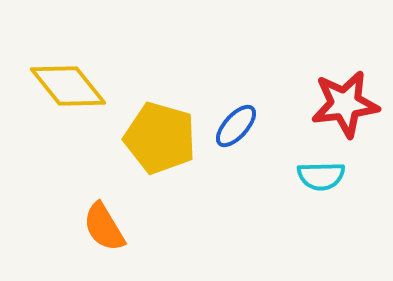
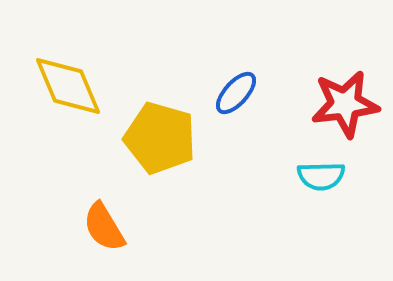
yellow diamond: rotated 16 degrees clockwise
blue ellipse: moved 33 px up
